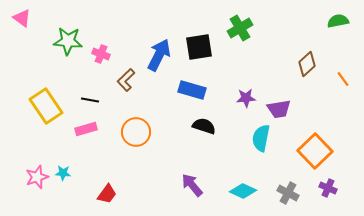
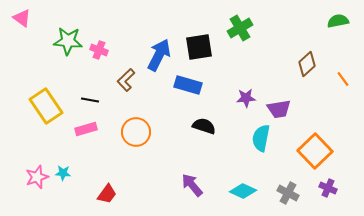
pink cross: moved 2 px left, 4 px up
blue rectangle: moved 4 px left, 5 px up
